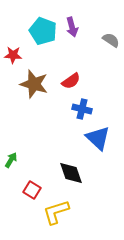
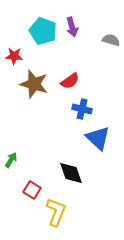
gray semicircle: rotated 18 degrees counterclockwise
red star: moved 1 px right, 1 px down
red semicircle: moved 1 px left
yellow L-shape: rotated 128 degrees clockwise
